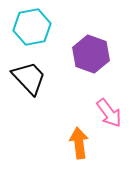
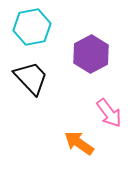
purple hexagon: rotated 12 degrees clockwise
black trapezoid: moved 2 px right
orange arrow: rotated 48 degrees counterclockwise
